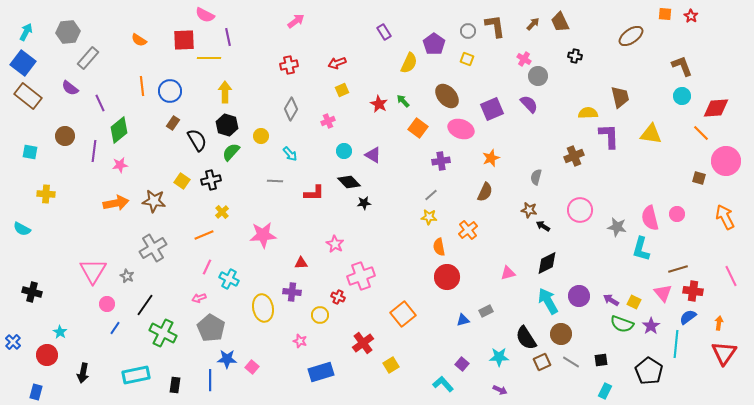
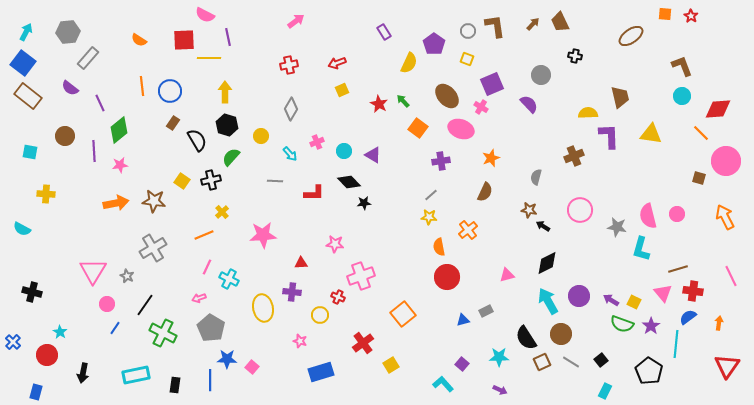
pink cross at (524, 59): moved 43 px left, 48 px down
gray circle at (538, 76): moved 3 px right, 1 px up
red diamond at (716, 108): moved 2 px right, 1 px down
purple square at (492, 109): moved 25 px up
pink cross at (328, 121): moved 11 px left, 21 px down
purple line at (94, 151): rotated 10 degrees counterclockwise
green semicircle at (231, 152): moved 5 px down
pink semicircle at (650, 218): moved 2 px left, 2 px up
pink star at (335, 244): rotated 24 degrees counterclockwise
pink triangle at (508, 273): moved 1 px left, 2 px down
red triangle at (724, 353): moved 3 px right, 13 px down
black square at (601, 360): rotated 32 degrees counterclockwise
